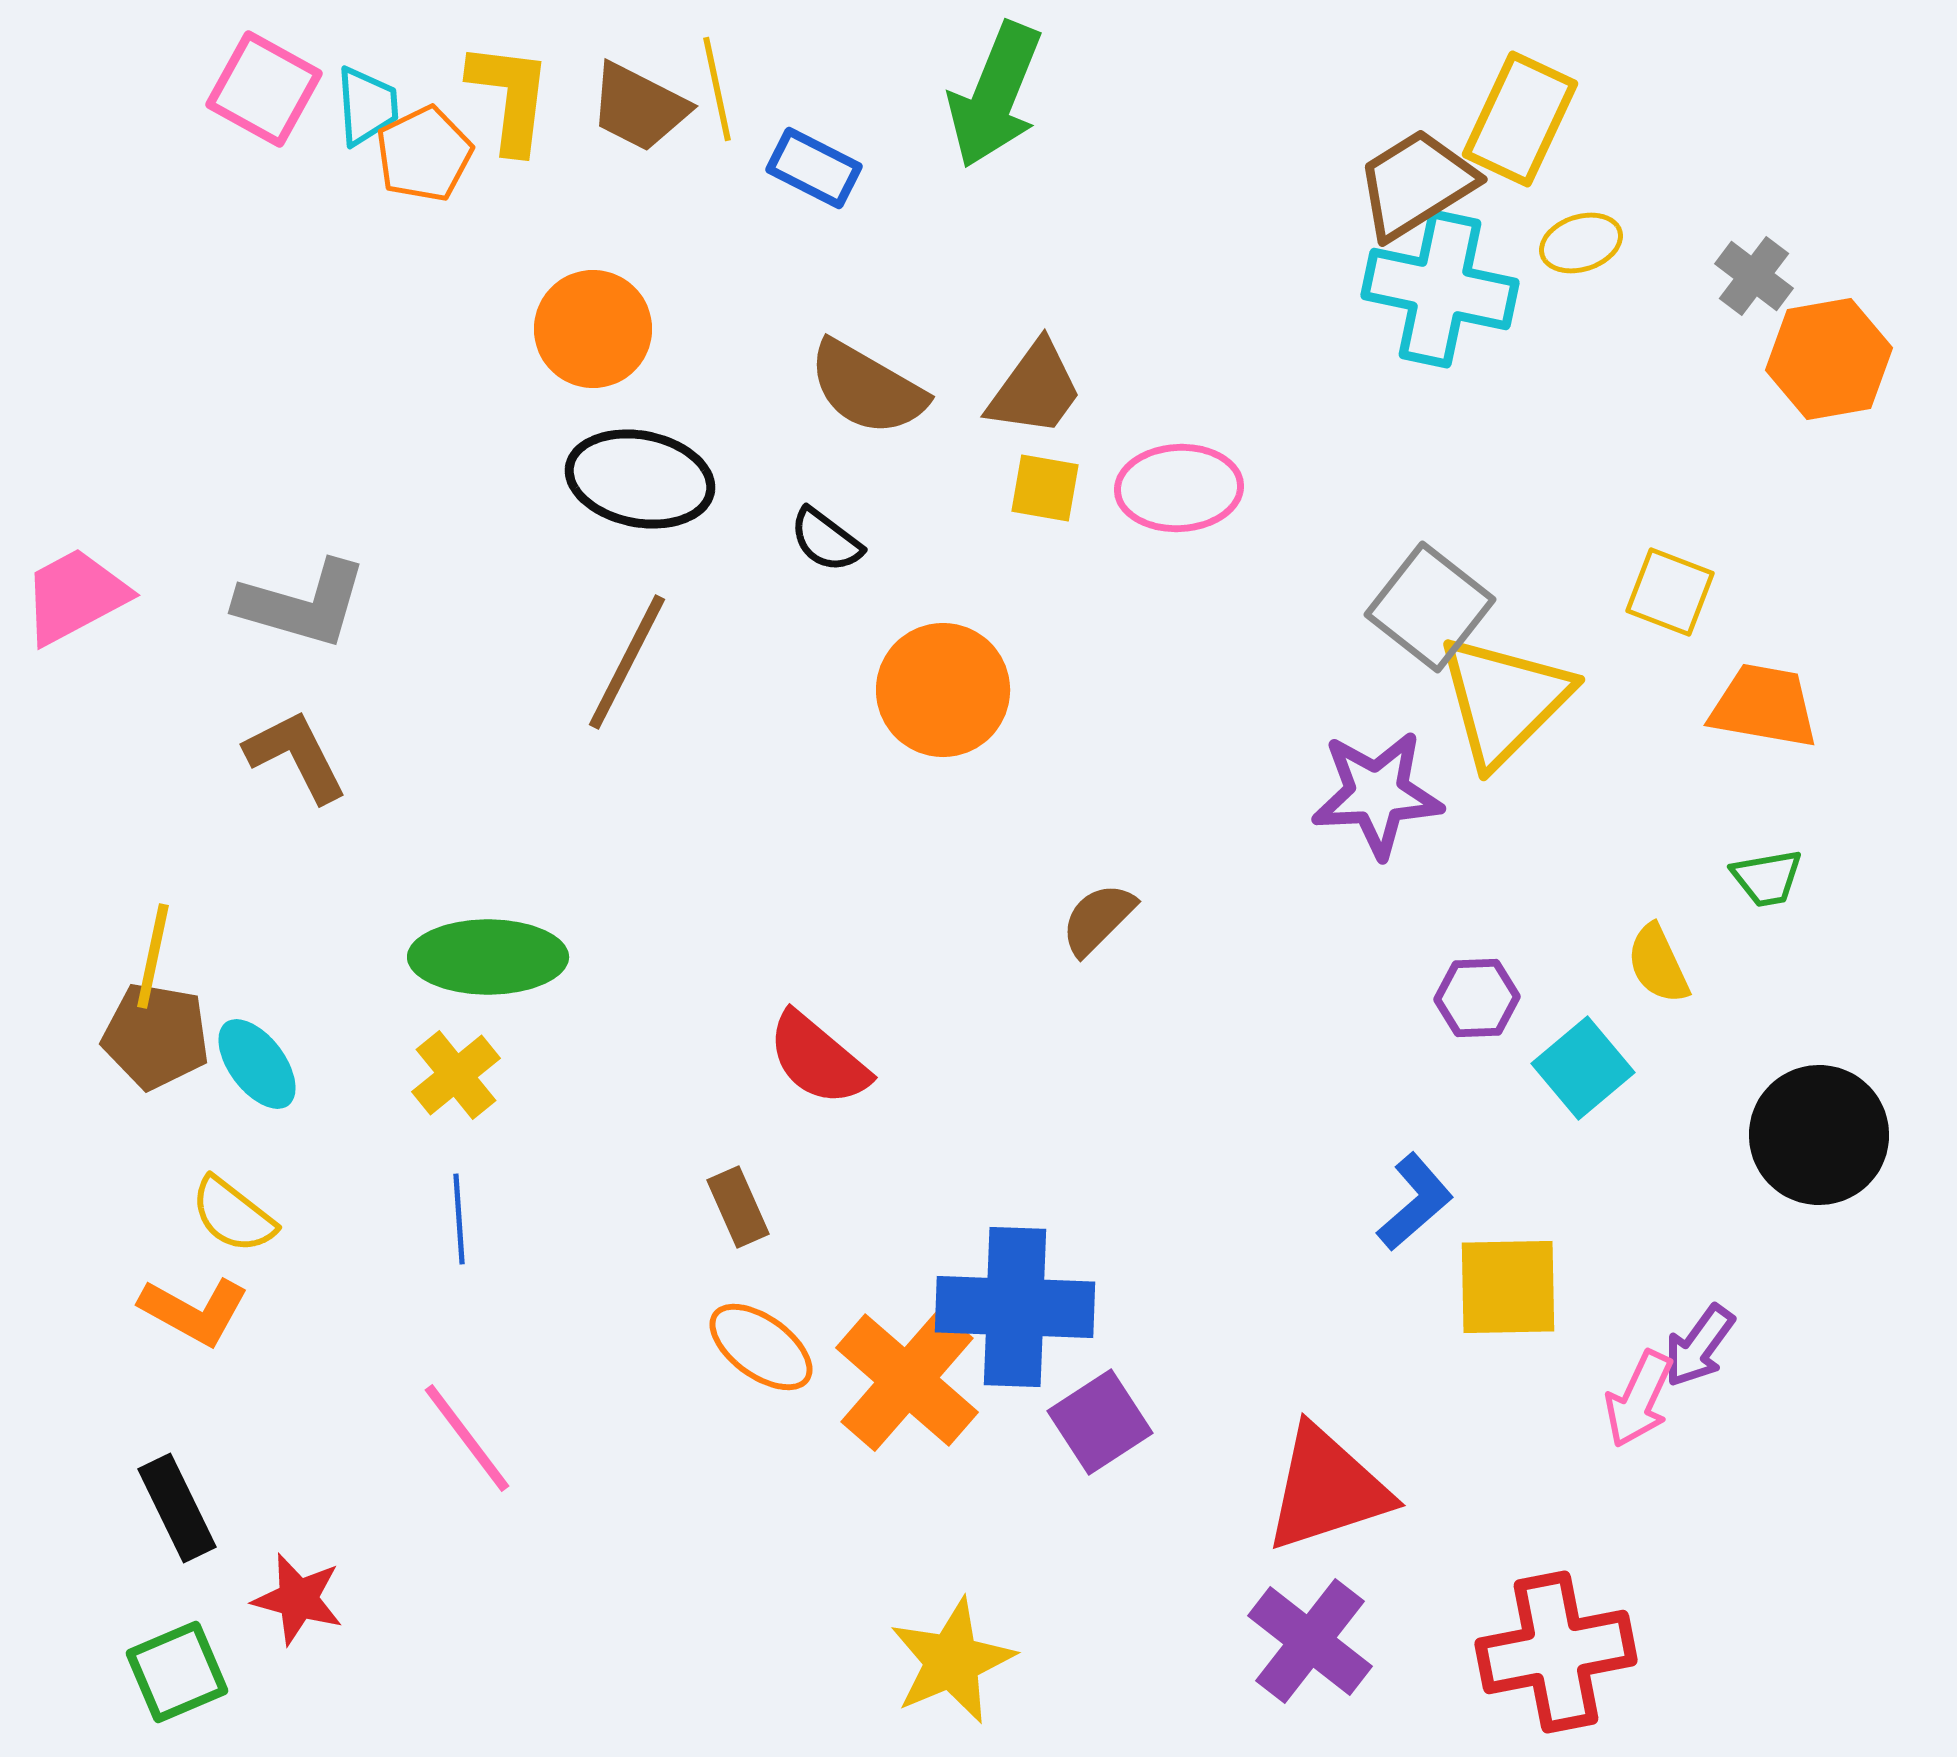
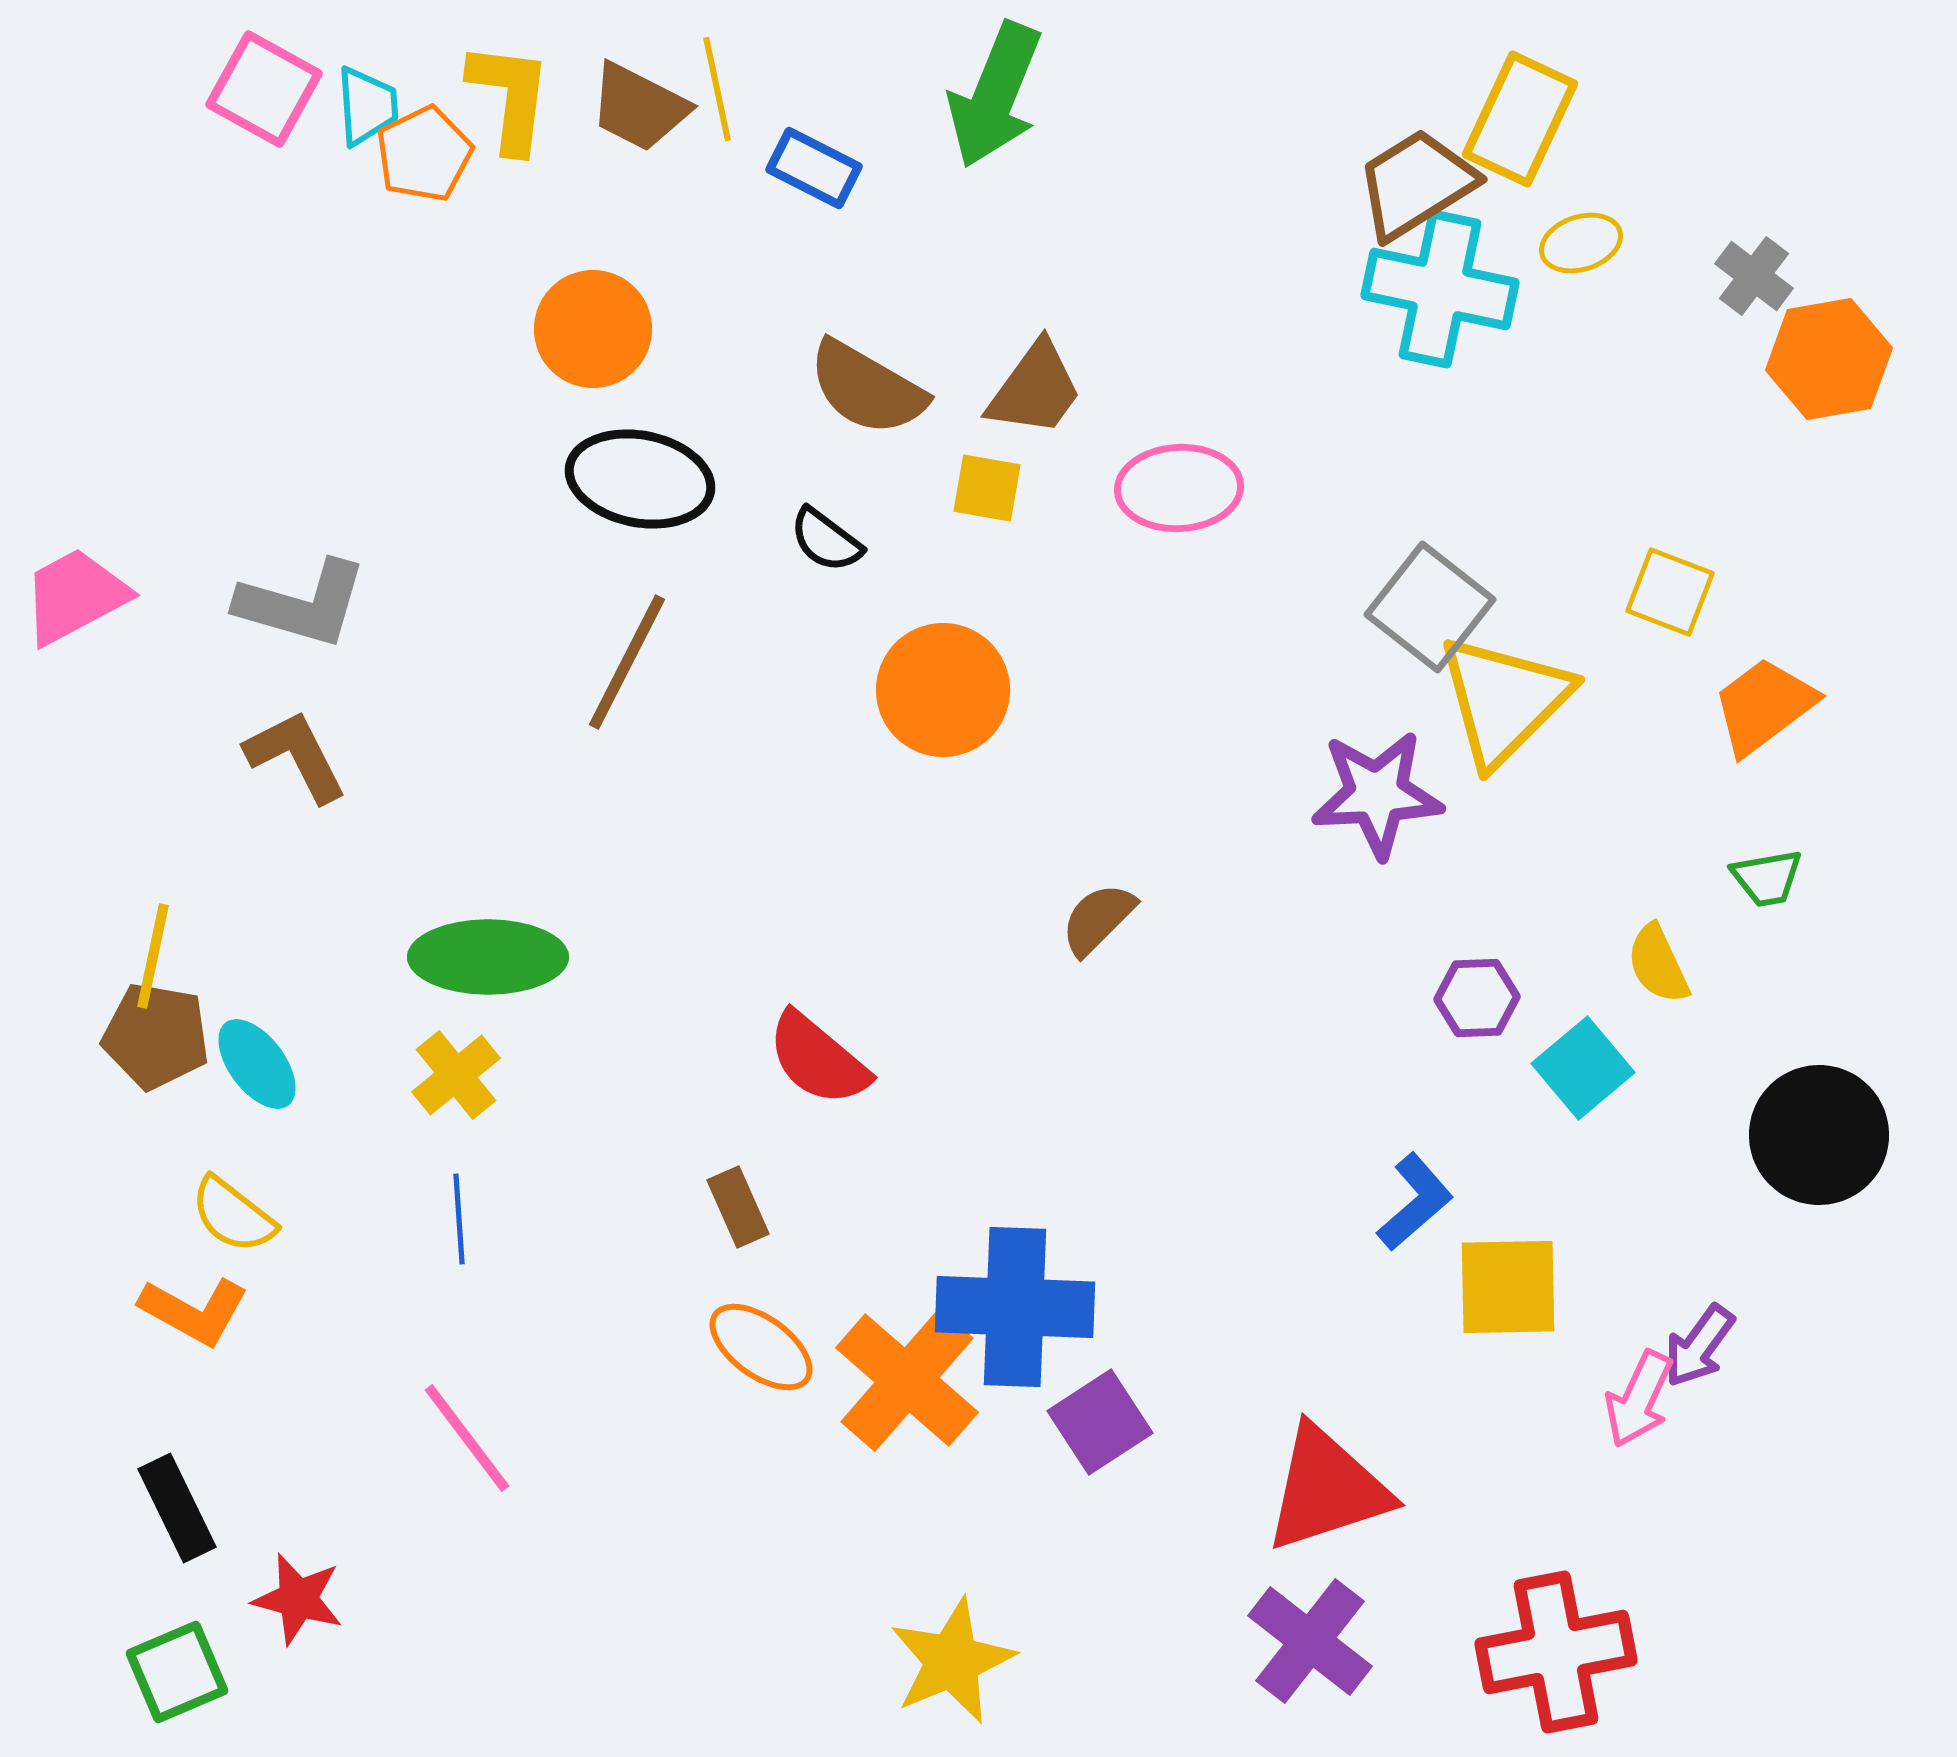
yellow square at (1045, 488): moved 58 px left
orange trapezoid at (1764, 706): rotated 47 degrees counterclockwise
